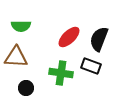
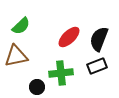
green semicircle: rotated 42 degrees counterclockwise
brown triangle: moved 1 px up; rotated 15 degrees counterclockwise
black rectangle: moved 6 px right; rotated 42 degrees counterclockwise
green cross: rotated 15 degrees counterclockwise
black circle: moved 11 px right, 1 px up
